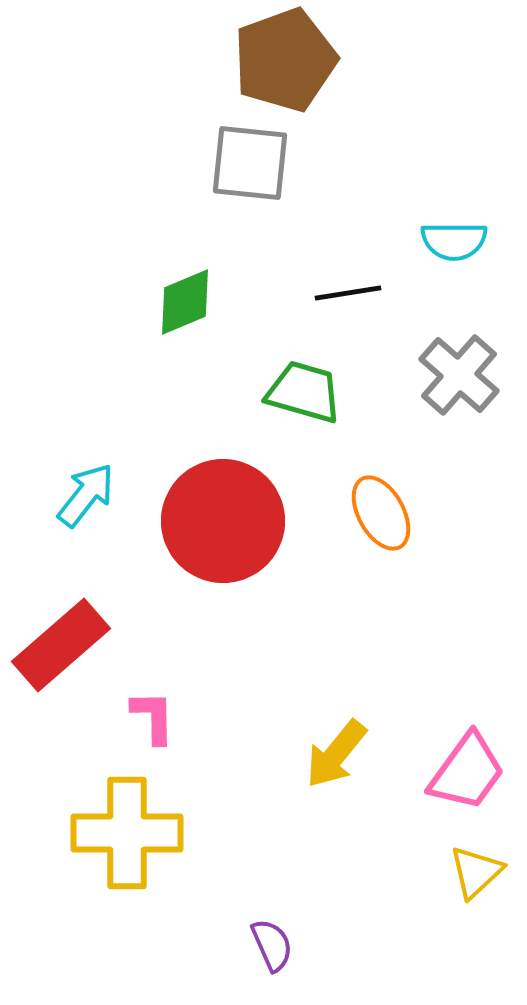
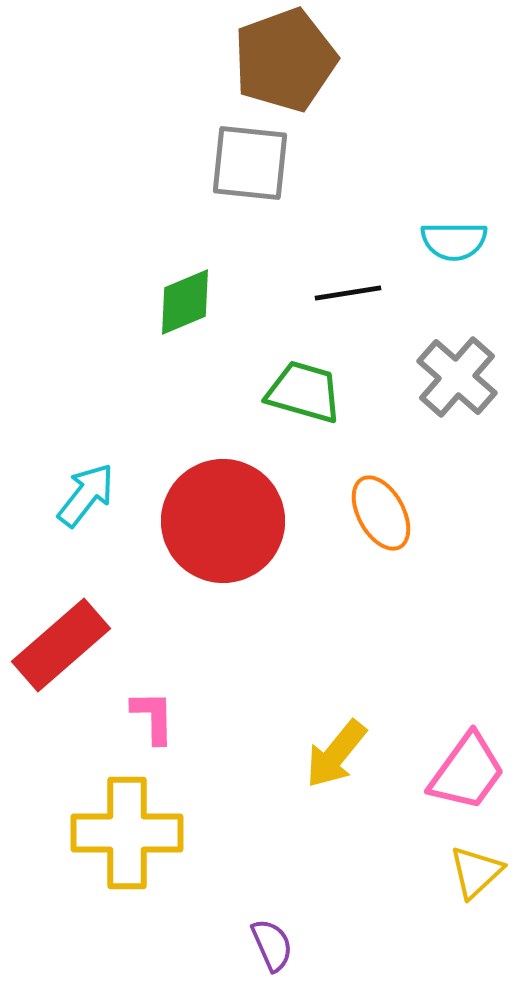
gray cross: moved 2 px left, 2 px down
